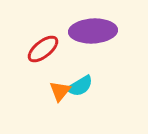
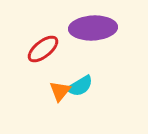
purple ellipse: moved 3 px up
